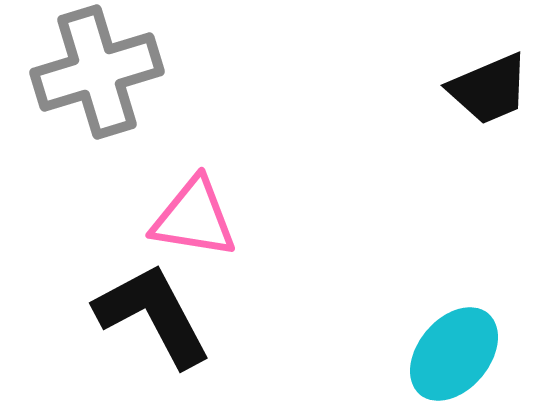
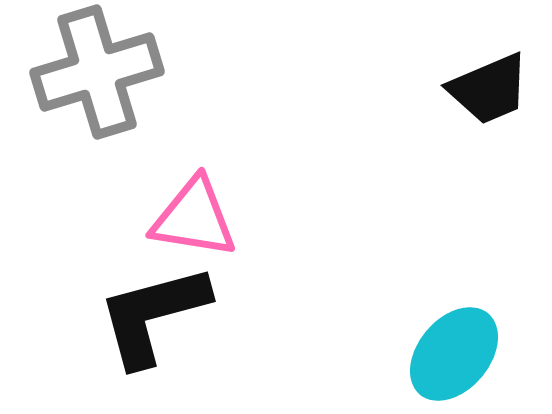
black L-shape: rotated 77 degrees counterclockwise
